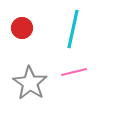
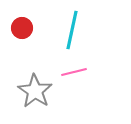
cyan line: moved 1 px left, 1 px down
gray star: moved 5 px right, 8 px down
